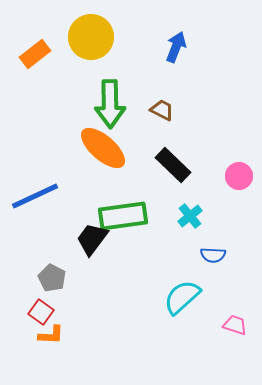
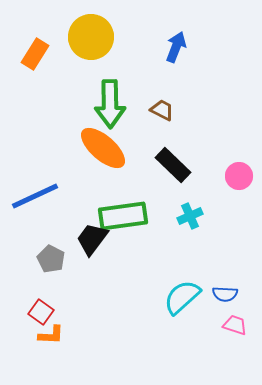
orange rectangle: rotated 20 degrees counterclockwise
cyan cross: rotated 15 degrees clockwise
blue semicircle: moved 12 px right, 39 px down
gray pentagon: moved 1 px left, 19 px up
